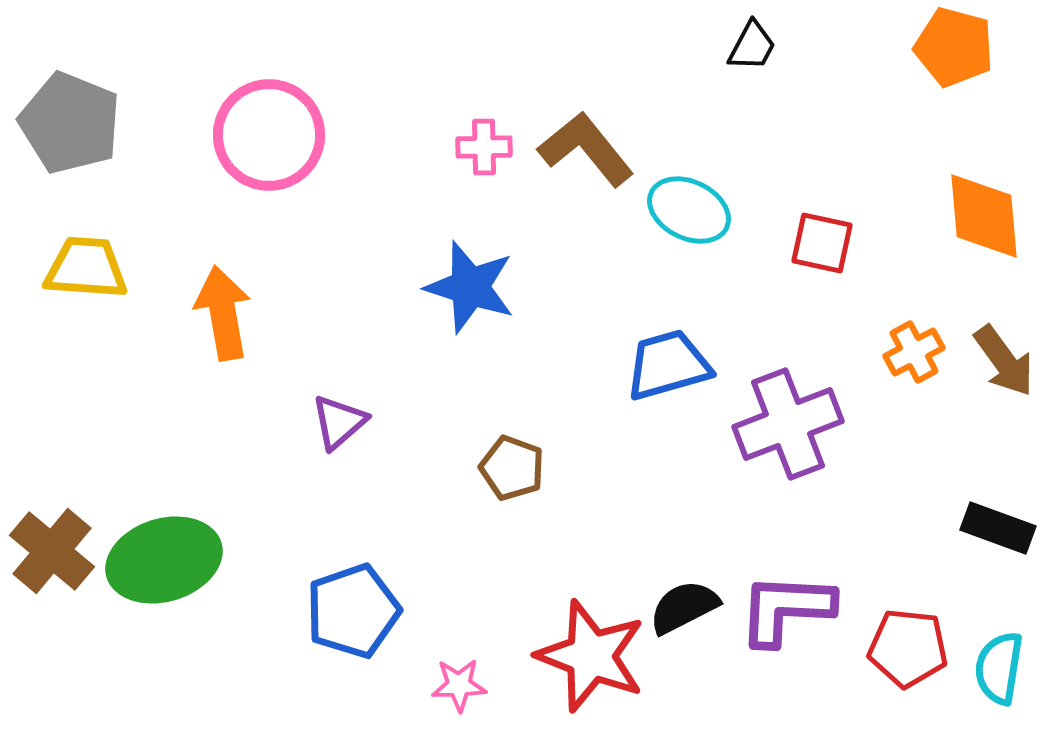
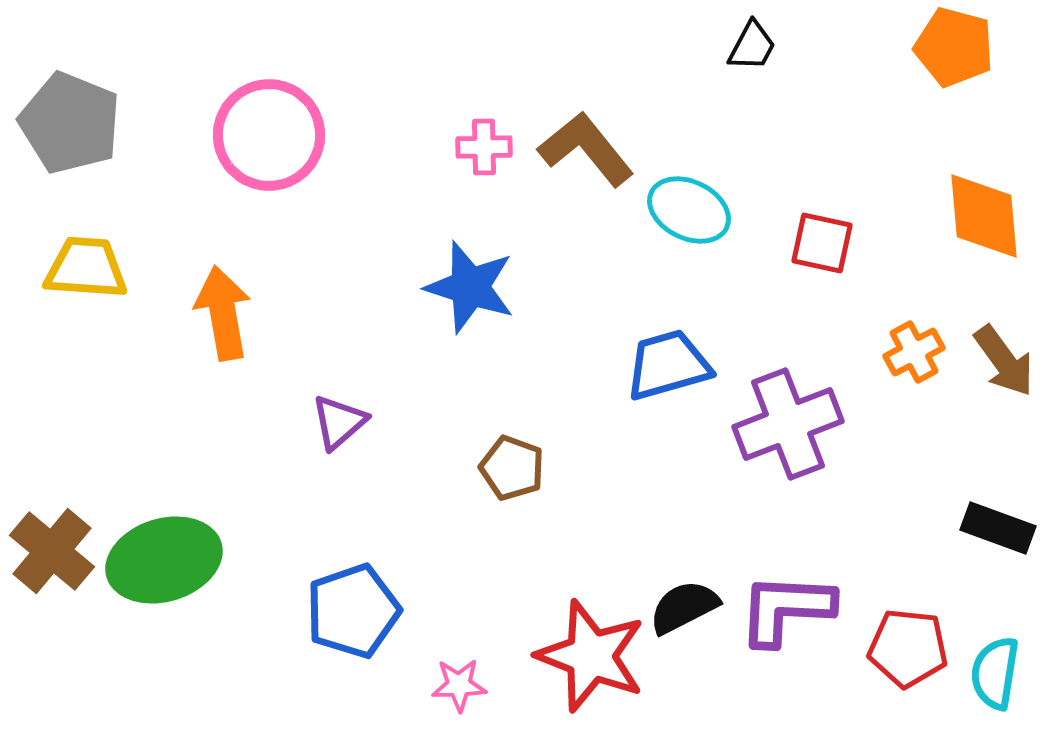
cyan semicircle: moved 4 px left, 5 px down
